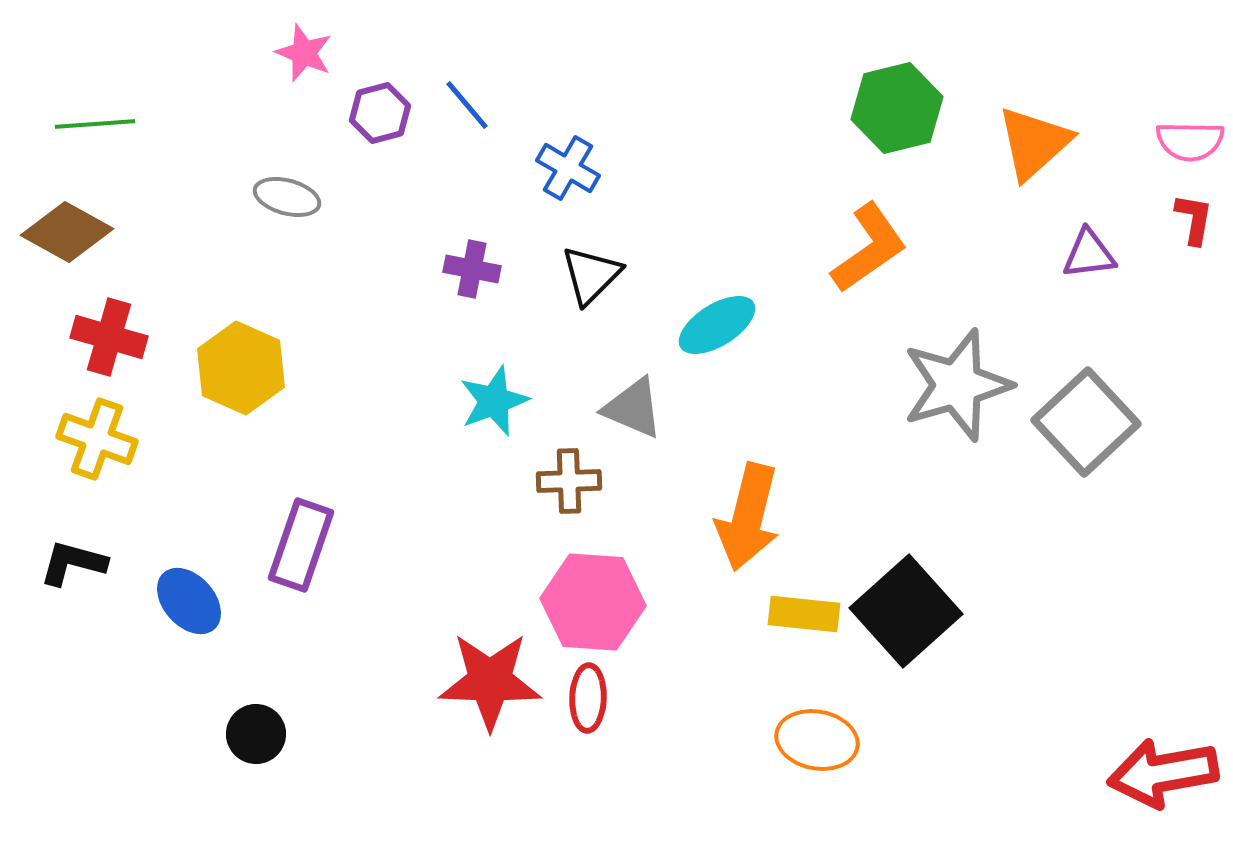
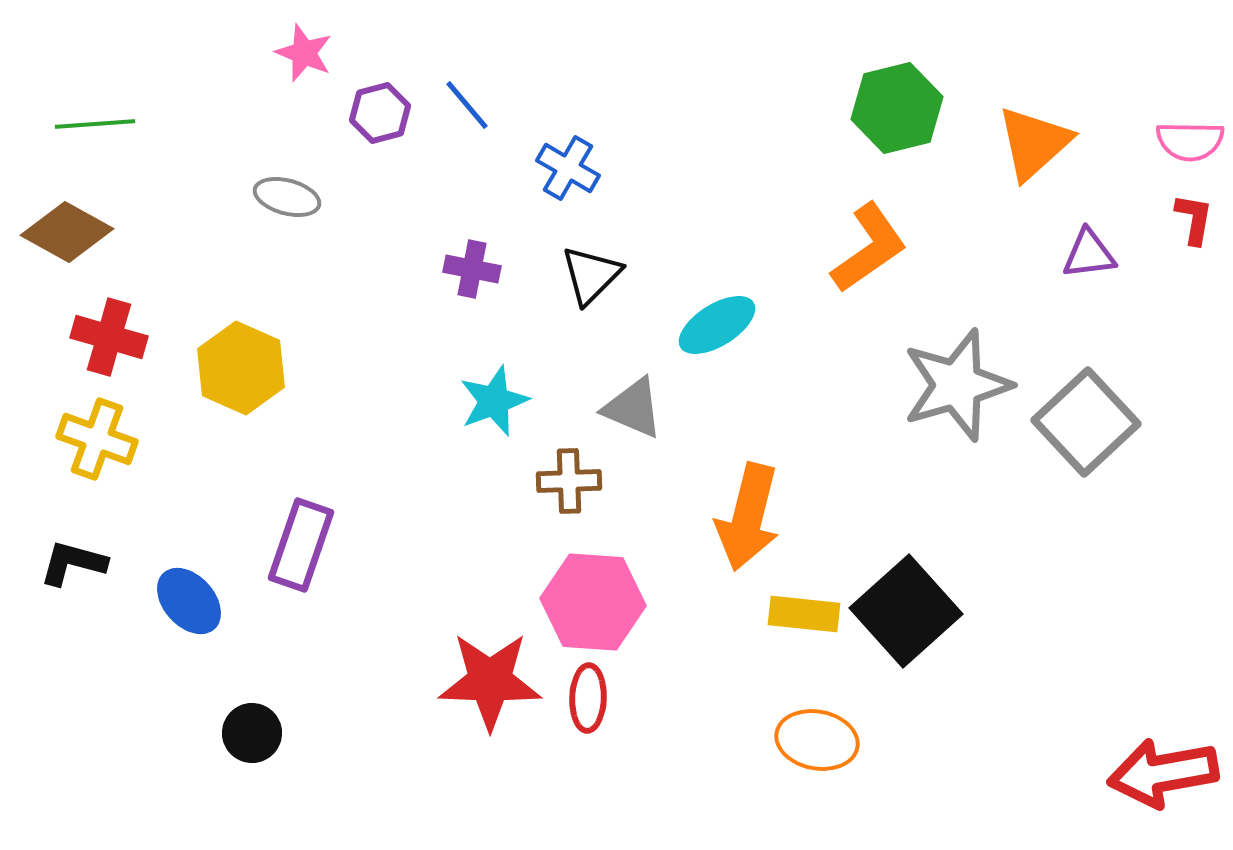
black circle: moved 4 px left, 1 px up
